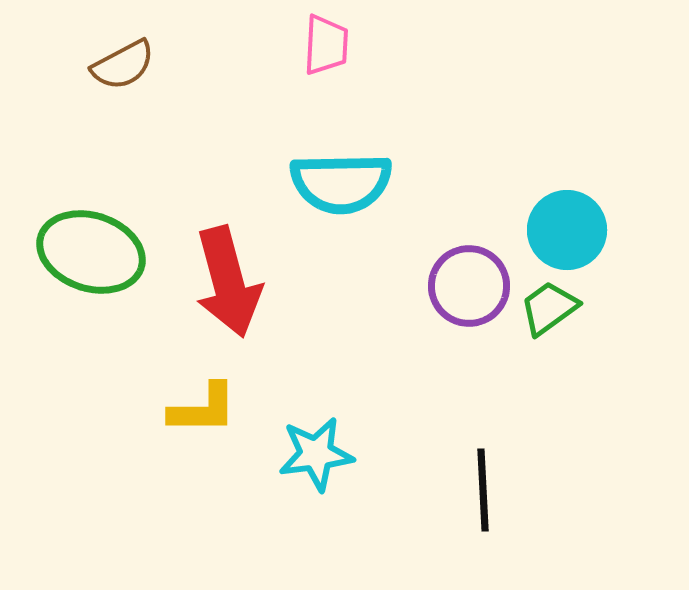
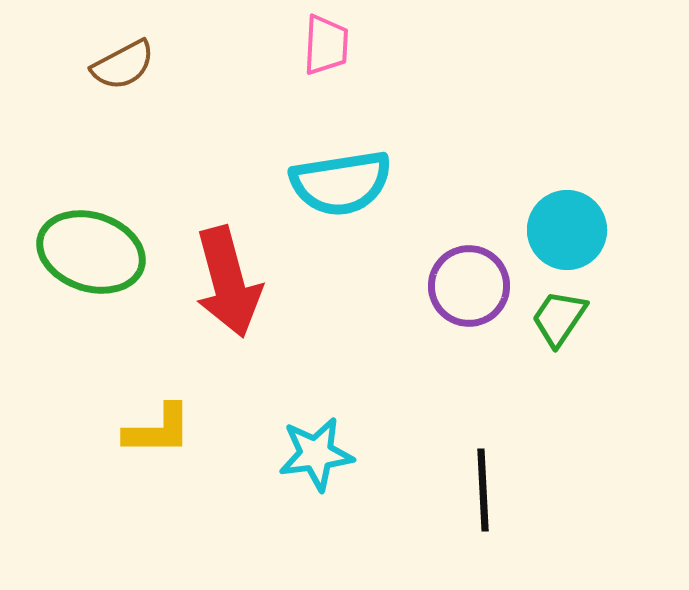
cyan semicircle: rotated 8 degrees counterclockwise
green trapezoid: moved 10 px right, 10 px down; rotated 20 degrees counterclockwise
yellow L-shape: moved 45 px left, 21 px down
